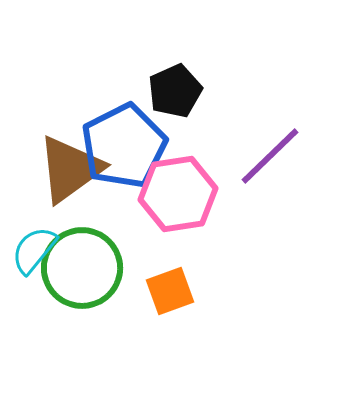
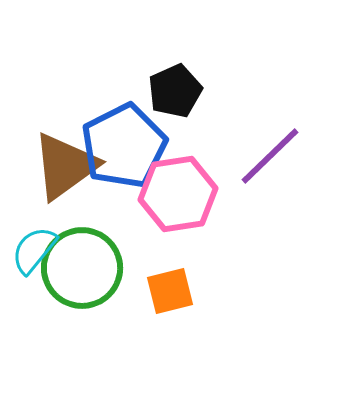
brown triangle: moved 5 px left, 3 px up
orange square: rotated 6 degrees clockwise
